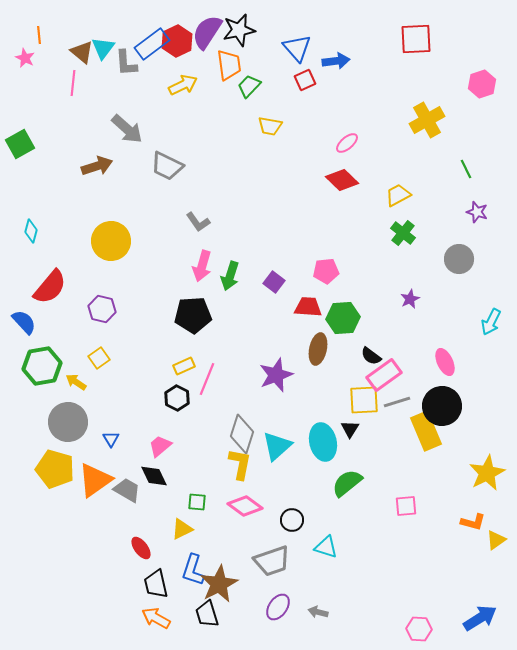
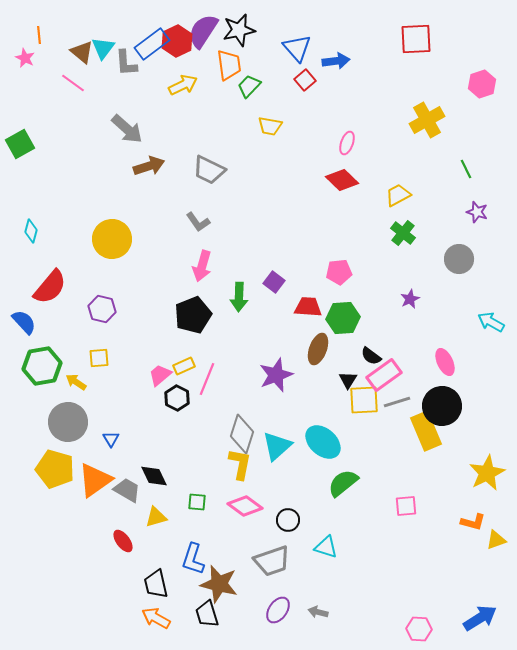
purple semicircle at (207, 32): moved 4 px left, 1 px up
red square at (305, 80): rotated 15 degrees counterclockwise
pink line at (73, 83): rotated 60 degrees counterclockwise
pink ellipse at (347, 143): rotated 30 degrees counterclockwise
brown arrow at (97, 166): moved 52 px right
gray trapezoid at (167, 166): moved 42 px right, 4 px down
yellow circle at (111, 241): moved 1 px right, 2 px up
pink pentagon at (326, 271): moved 13 px right, 1 px down
green arrow at (230, 276): moved 9 px right, 21 px down; rotated 16 degrees counterclockwise
black pentagon at (193, 315): rotated 18 degrees counterclockwise
cyan arrow at (491, 322): rotated 92 degrees clockwise
brown ellipse at (318, 349): rotated 8 degrees clockwise
yellow square at (99, 358): rotated 30 degrees clockwise
black triangle at (350, 429): moved 2 px left, 49 px up
cyan ellipse at (323, 442): rotated 36 degrees counterclockwise
pink trapezoid at (160, 446): moved 71 px up
green semicircle at (347, 483): moved 4 px left
black circle at (292, 520): moved 4 px left
yellow triangle at (182, 529): moved 26 px left, 12 px up; rotated 10 degrees clockwise
yellow triangle at (496, 540): rotated 15 degrees clockwise
red ellipse at (141, 548): moved 18 px left, 7 px up
blue L-shape at (193, 570): moved 11 px up
brown star at (219, 584): rotated 30 degrees counterclockwise
purple ellipse at (278, 607): moved 3 px down
